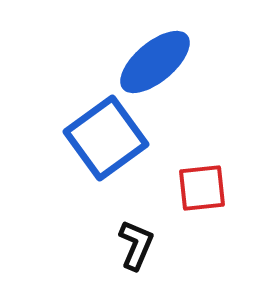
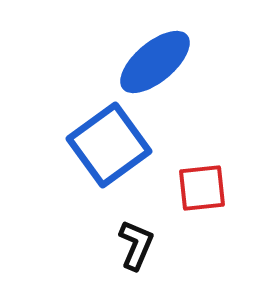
blue square: moved 3 px right, 7 px down
